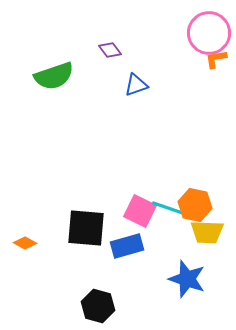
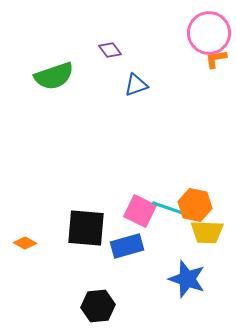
black hexagon: rotated 20 degrees counterclockwise
